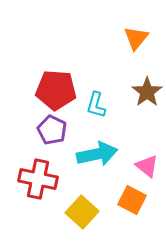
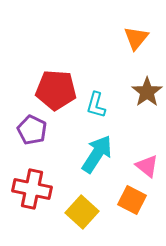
purple pentagon: moved 20 px left
cyan arrow: rotated 45 degrees counterclockwise
red cross: moved 6 px left, 10 px down
